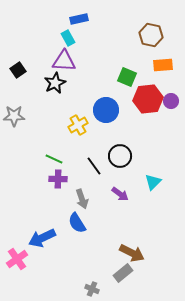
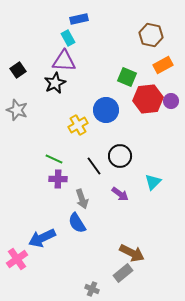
orange rectangle: rotated 24 degrees counterclockwise
gray star: moved 3 px right, 6 px up; rotated 20 degrees clockwise
